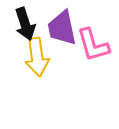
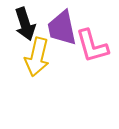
pink L-shape: moved 1 px left, 1 px down
yellow arrow: rotated 21 degrees clockwise
